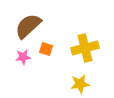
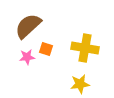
yellow cross: rotated 24 degrees clockwise
pink star: moved 4 px right
